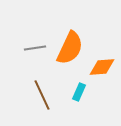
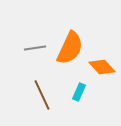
orange diamond: rotated 52 degrees clockwise
